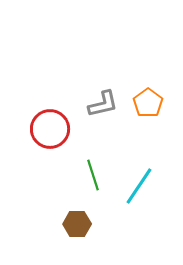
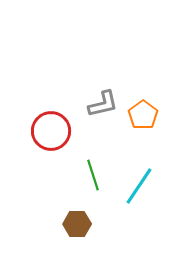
orange pentagon: moved 5 px left, 12 px down
red circle: moved 1 px right, 2 px down
